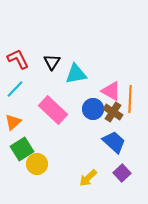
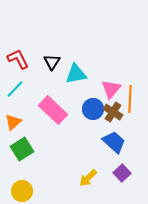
pink triangle: moved 2 px up; rotated 40 degrees clockwise
yellow circle: moved 15 px left, 27 px down
